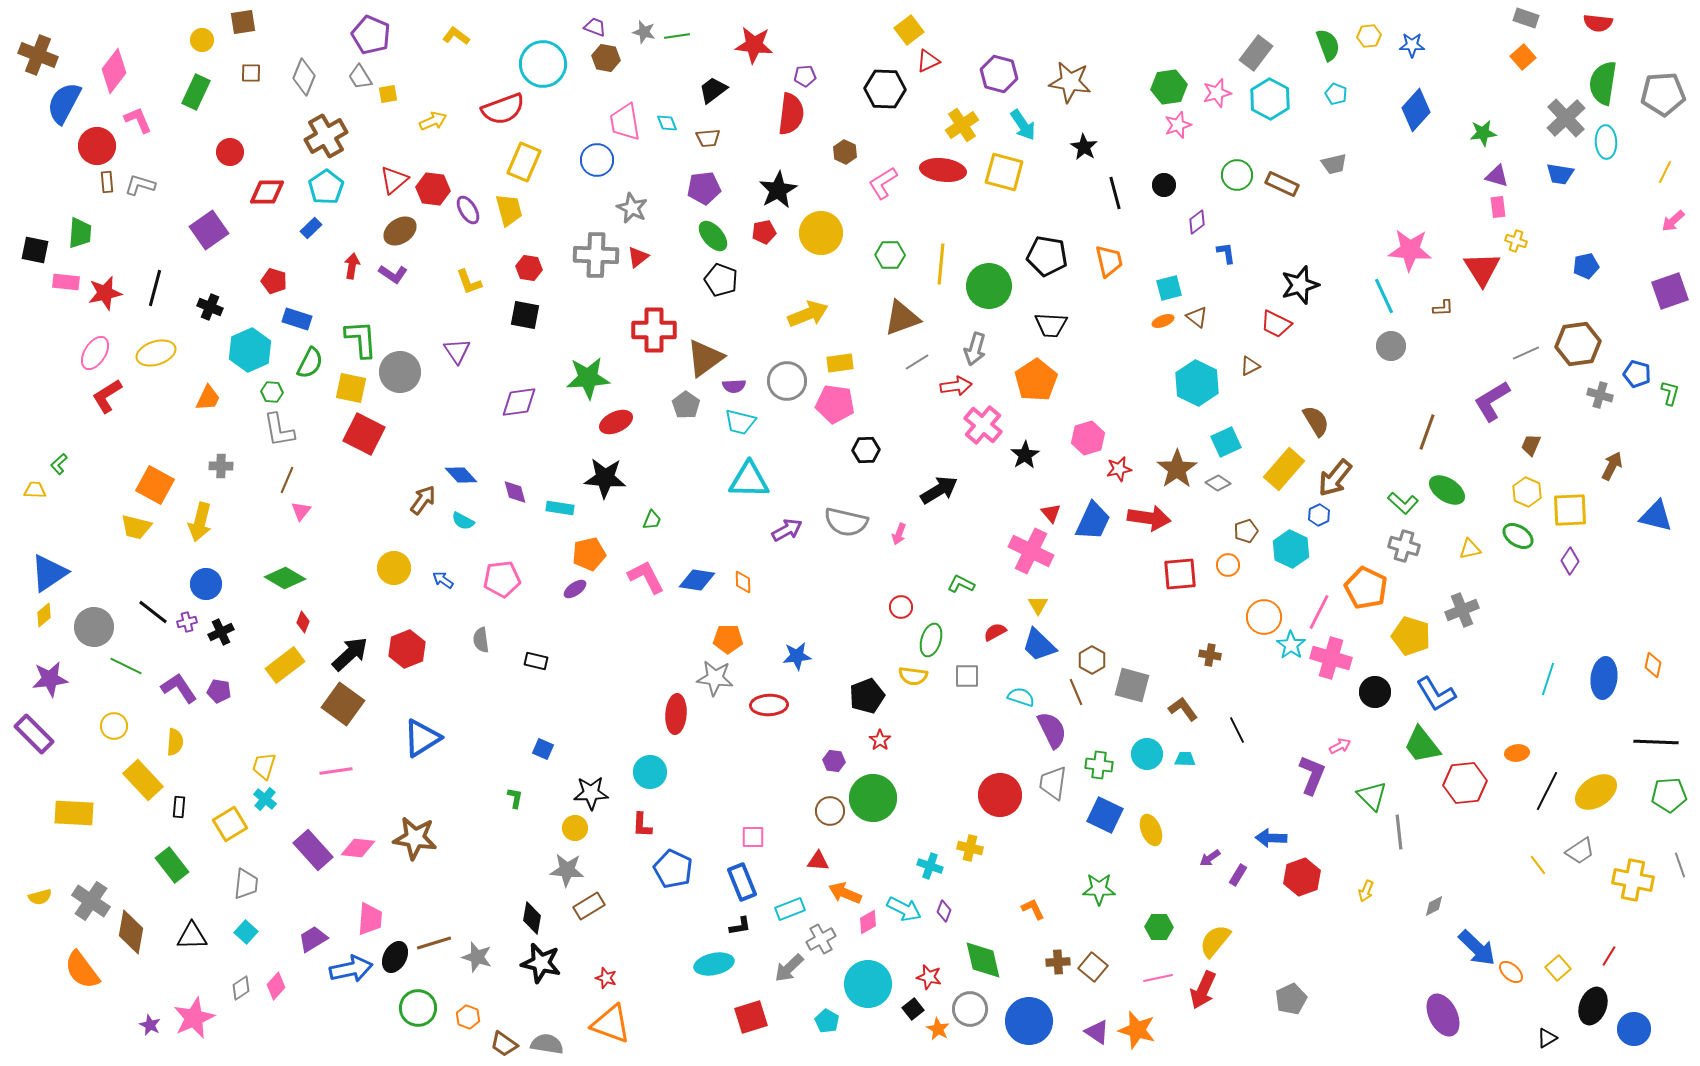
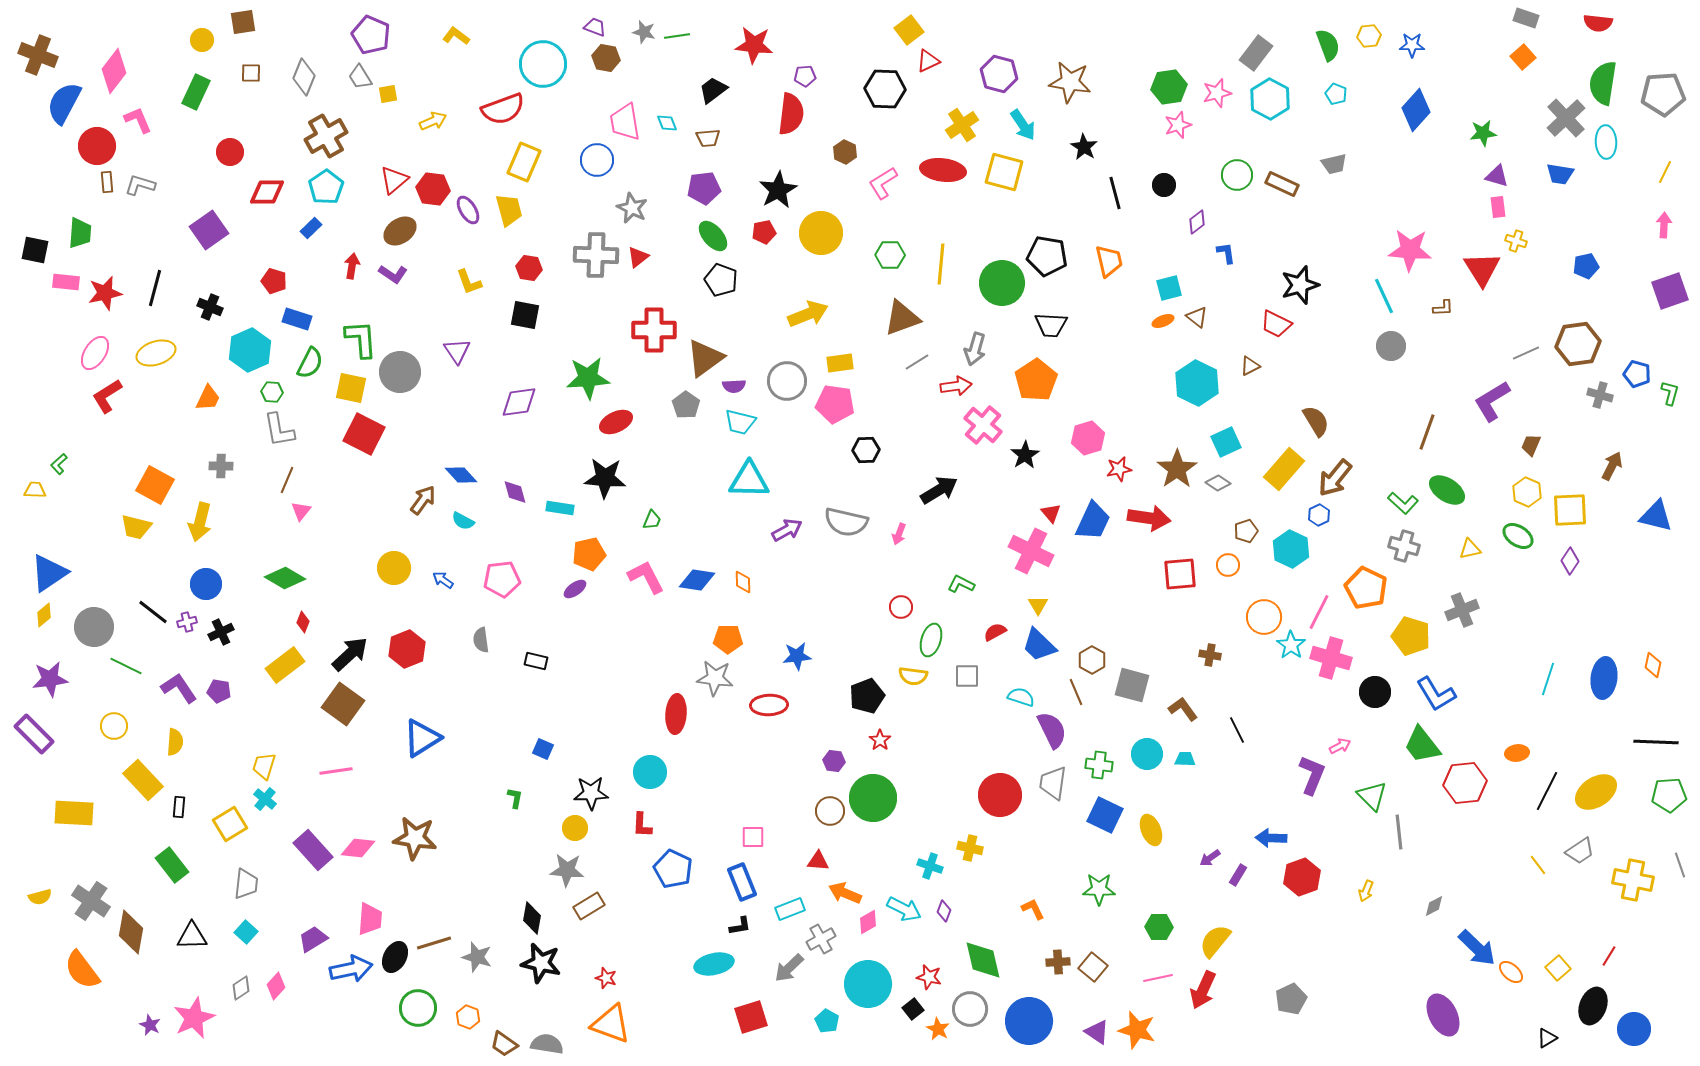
pink arrow at (1673, 221): moved 9 px left, 4 px down; rotated 135 degrees clockwise
green circle at (989, 286): moved 13 px right, 3 px up
